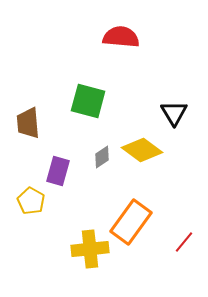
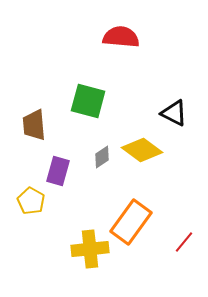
black triangle: rotated 32 degrees counterclockwise
brown trapezoid: moved 6 px right, 2 px down
